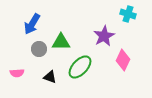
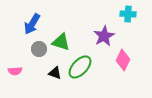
cyan cross: rotated 14 degrees counterclockwise
green triangle: rotated 18 degrees clockwise
pink semicircle: moved 2 px left, 2 px up
black triangle: moved 5 px right, 4 px up
